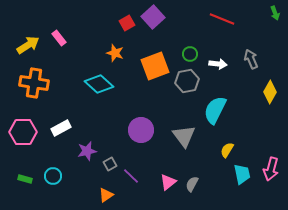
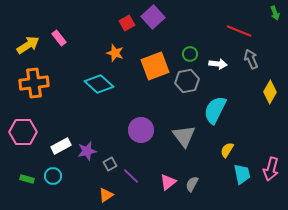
red line: moved 17 px right, 12 px down
orange cross: rotated 16 degrees counterclockwise
white rectangle: moved 18 px down
green rectangle: moved 2 px right
